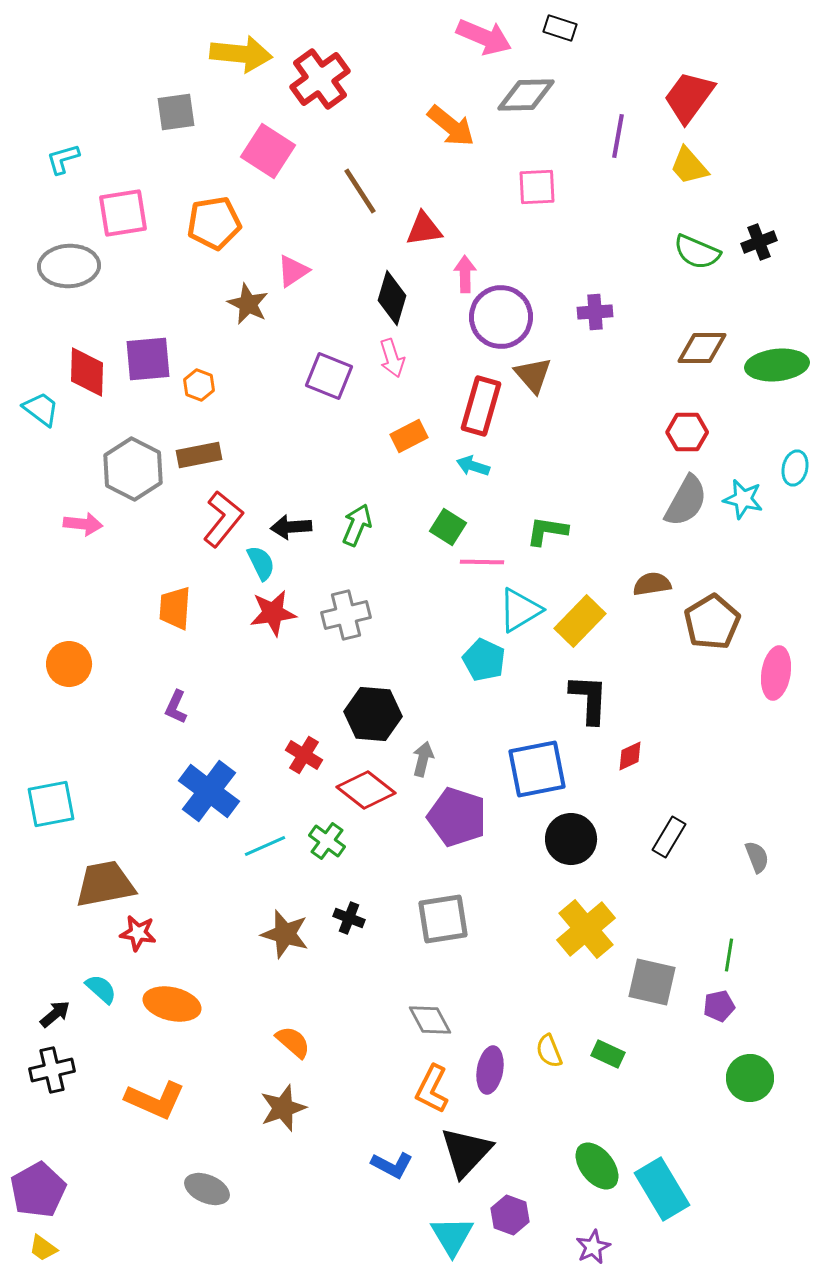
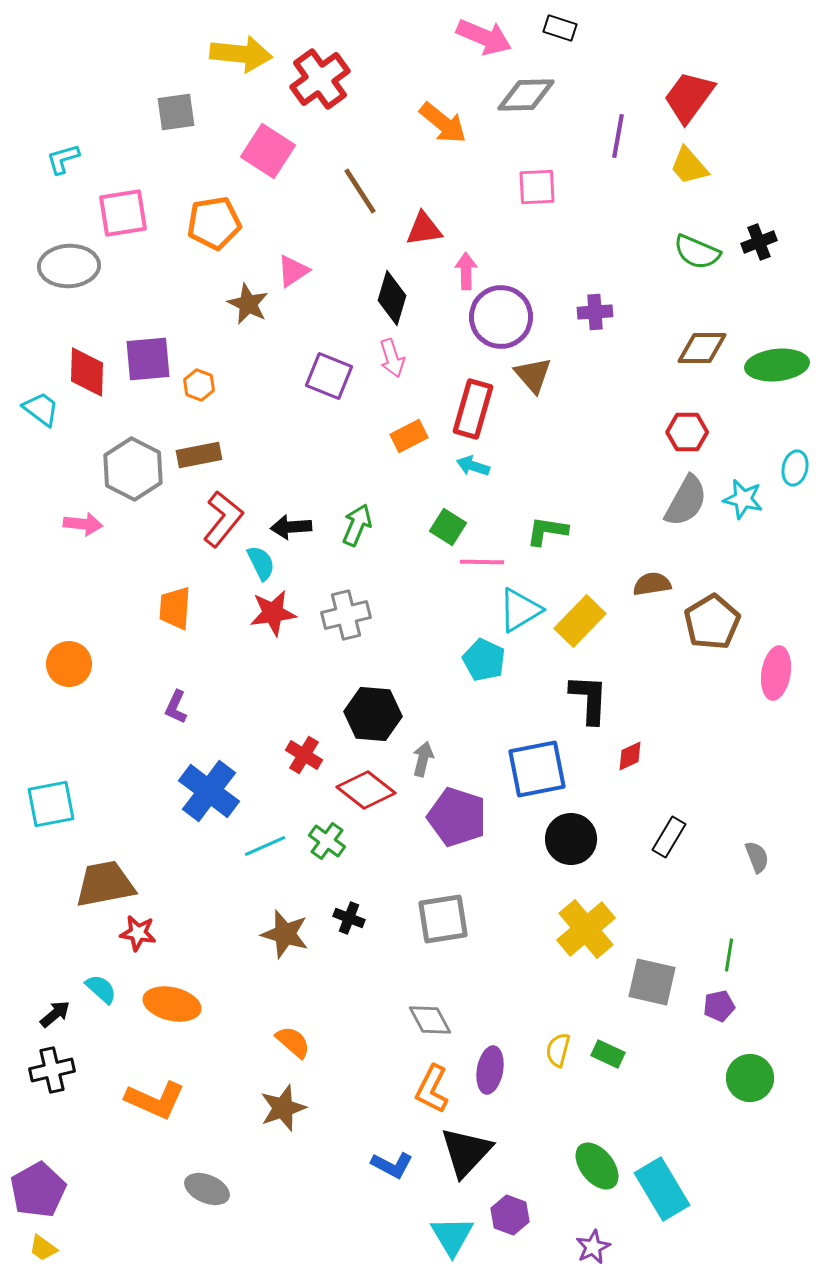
orange arrow at (451, 126): moved 8 px left, 3 px up
pink arrow at (465, 274): moved 1 px right, 3 px up
red rectangle at (481, 406): moved 8 px left, 3 px down
yellow semicircle at (549, 1051): moved 9 px right, 1 px up; rotated 36 degrees clockwise
